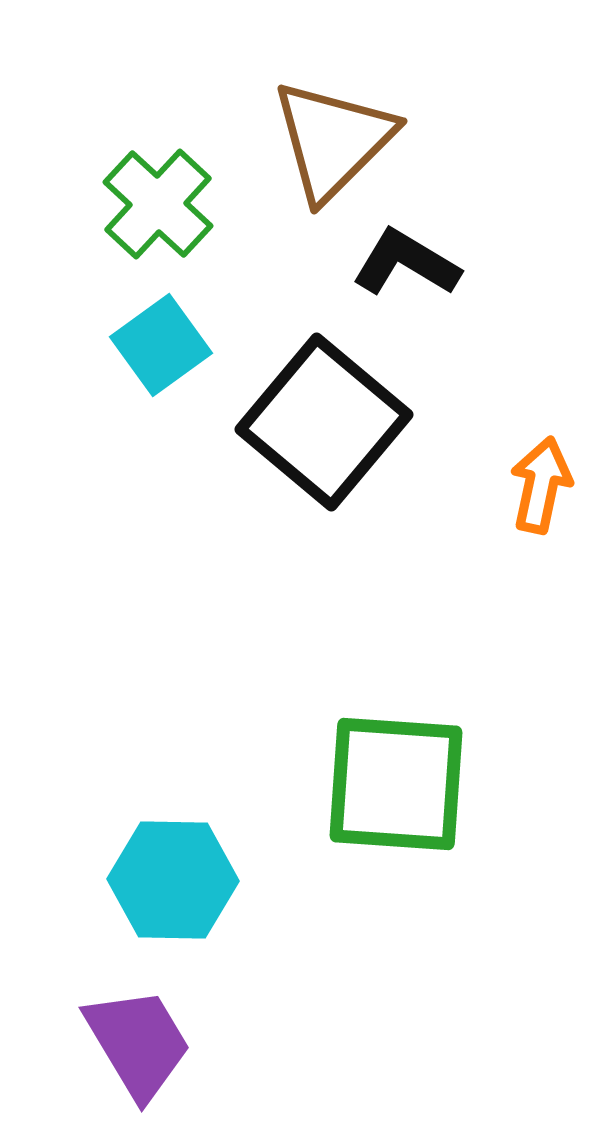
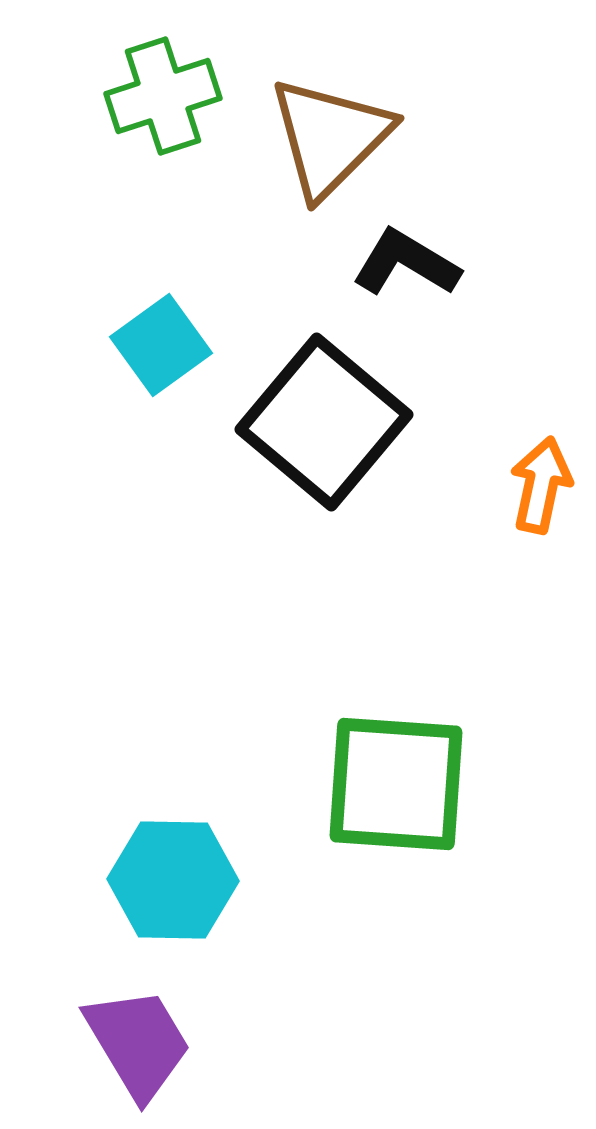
brown triangle: moved 3 px left, 3 px up
green cross: moved 5 px right, 108 px up; rotated 29 degrees clockwise
